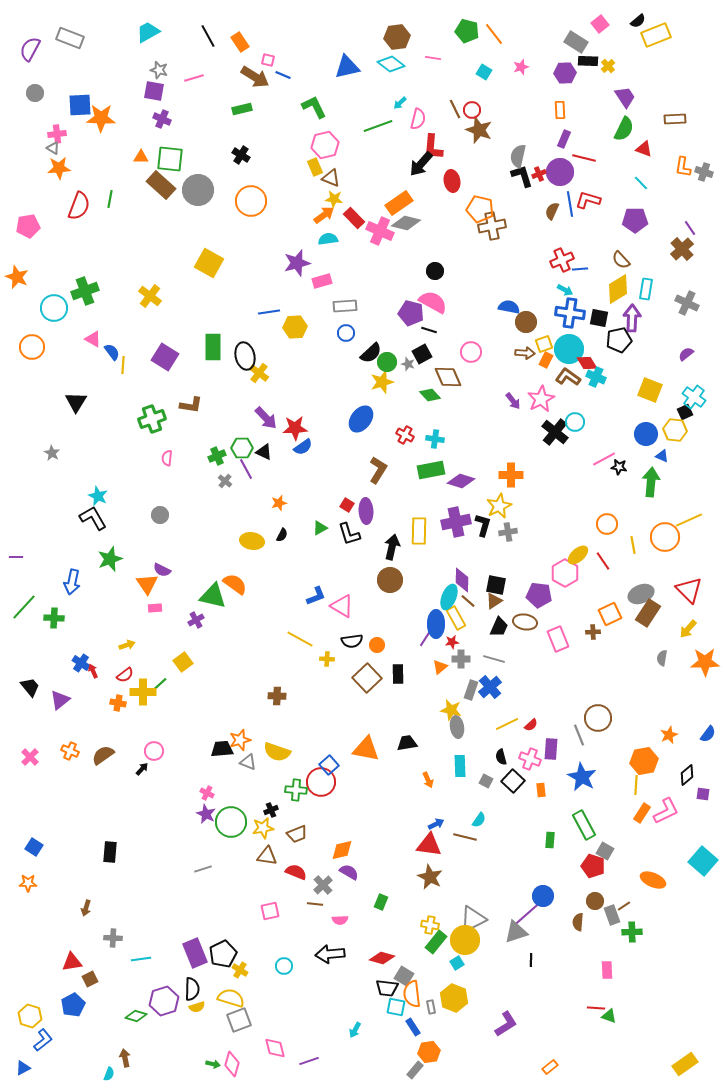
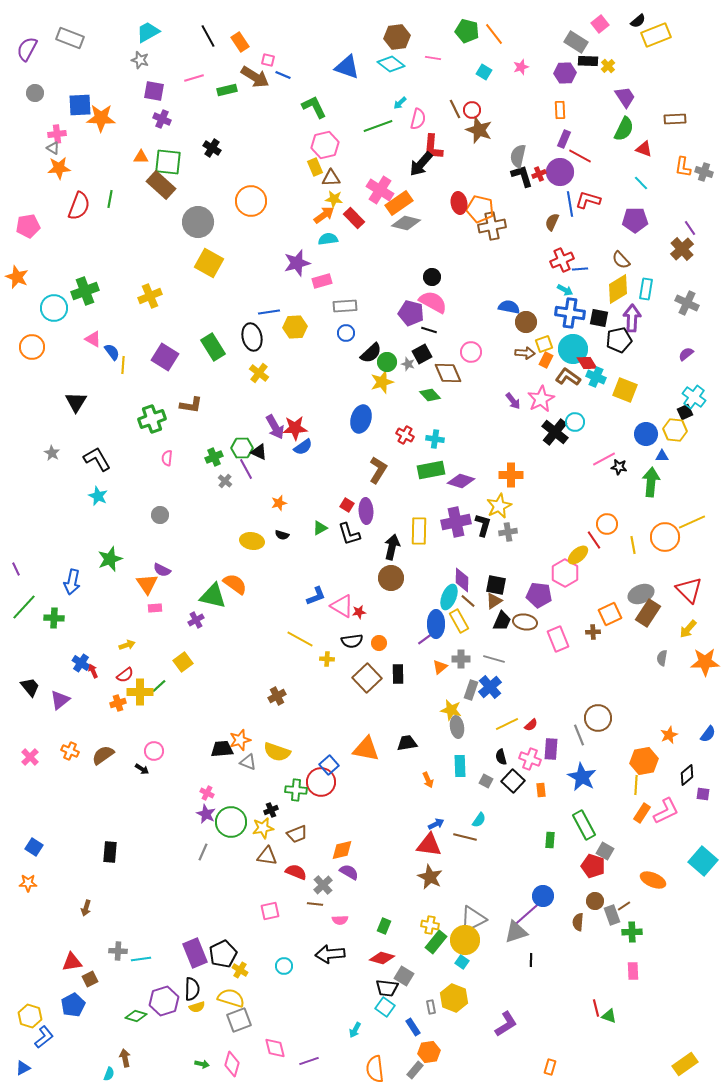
purple semicircle at (30, 49): moved 3 px left
blue triangle at (347, 67): rotated 32 degrees clockwise
gray star at (159, 70): moved 19 px left, 10 px up
green rectangle at (242, 109): moved 15 px left, 19 px up
black cross at (241, 155): moved 29 px left, 7 px up
red line at (584, 158): moved 4 px left, 2 px up; rotated 15 degrees clockwise
green square at (170, 159): moved 2 px left, 3 px down
brown triangle at (331, 178): rotated 24 degrees counterclockwise
red ellipse at (452, 181): moved 7 px right, 22 px down
gray circle at (198, 190): moved 32 px down
brown semicircle at (552, 211): moved 11 px down
pink cross at (380, 231): moved 41 px up; rotated 8 degrees clockwise
black circle at (435, 271): moved 3 px left, 6 px down
yellow cross at (150, 296): rotated 30 degrees clockwise
green rectangle at (213, 347): rotated 32 degrees counterclockwise
cyan circle at (569, 349): moved 4 px right
black ellipse at (245, 356): moved 7 px right, 19 px up
brown diamond at (448, 377): moved 4 px up
yellow square at (650, 390): moved 25 px left
purple arrow at (266, 418): moved 9 px right, 9 px down; rotated 15 degrees clockwise
blue ellipse at (361, 419): rotated 20 degrees counterclockwise
black triangle at (264, 452): moved 5 px left
green cross at (217, 456): moved 3 px left, 1 px down
blue triangle at (662, 456): rotated 24 degrees counterclockwise
black L-shape at (93, 518): moved 4 px right, 59 px up
yellow line at (689, 520): moved 3 px right, 2 px down
black semicircle at (282, 535): rotated 80 degrees clockwise
purple line at (16, 557): moved 12 px down; rotated 64 degrees clockwise
red line at (603, 561): moved 9 px left, 21 px up
brown circle at (390, 580): moved 1 px right, 2 px up
yellow rectangle at (456, 618): moved 3 px right, 3 px down
black trapezoid at (499, 627): moved 3 px right, 6 px up
purple line at (425, 639): rotated 21 degrees clockwise
red star at (452, 642): moved 93 px left, 30 px up
orange circle at (377, 645): moved 2 px right, 2 px up
green line at (160, 684): moved 1 px left, 2 px down
yellow cross at (143, 692): moved 3 px left
brown cross at (277, 696): rotated 30 degrees counterclockwise
orange cross at (118, 703): rotated 28 degrees counterclockwise
black arrow at (142, 769): rotated 80 degrees clockwise
gray line at (203, 869): moved 17 px up; rotated 48 degrees counterclockwise
green rectangle at (381, 902): moved 3 px right, 24 px down
gray cross at (113, 938): moved 5 px right, 13 px down
cyan square at (457, 963): moved 5 px right, 1 px up; rotated 24 degrees counterclockwise
pink rectangle at (607, 970): moved 26 px right, 1 px down
orange semicircle at (412, 994): moved 37 px left, 75 px down
cyan square at (396, 1007): moved 11 px left; rotated 24 degrees clockwise
red line at (596, 1008): rotated 72 degrees clockwise
blue L-shape at (43, 1040): moved 1 px right, 3 px up
green arrow at (213, 1064): moved 11 px left
orange rectangle at (550, 1067): rotated 35 degrees counterclockwise
